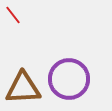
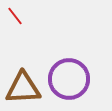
red line: moved 2 px right, 1 px down
